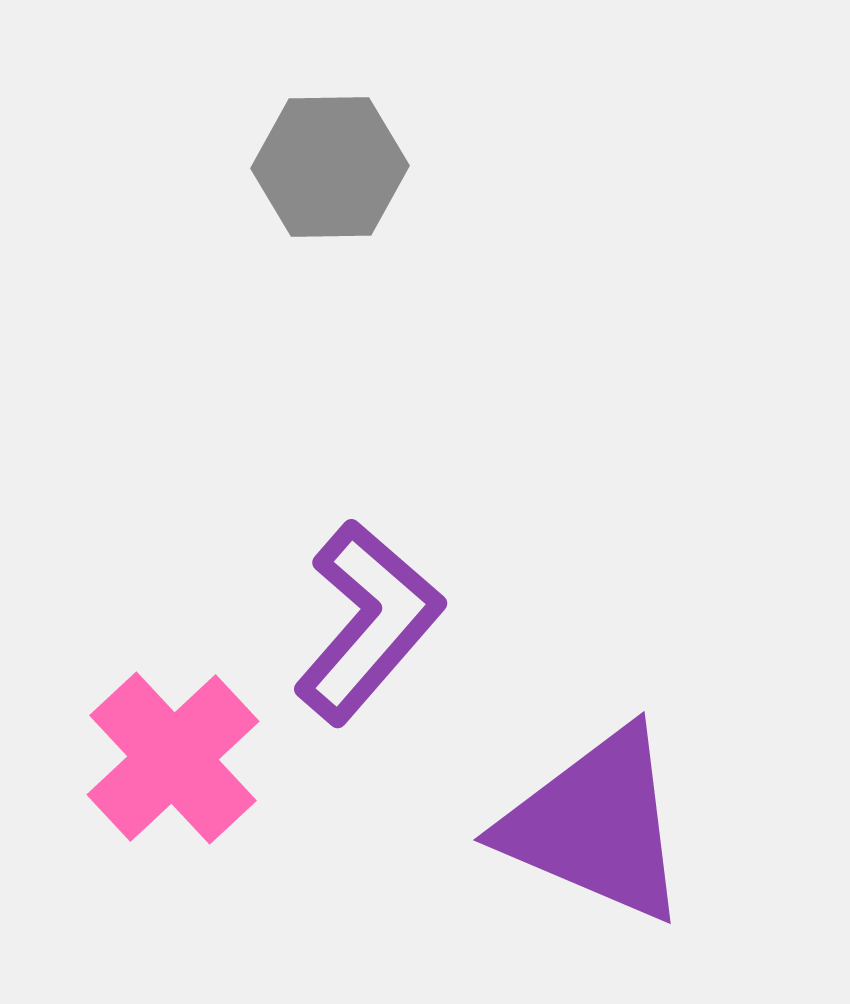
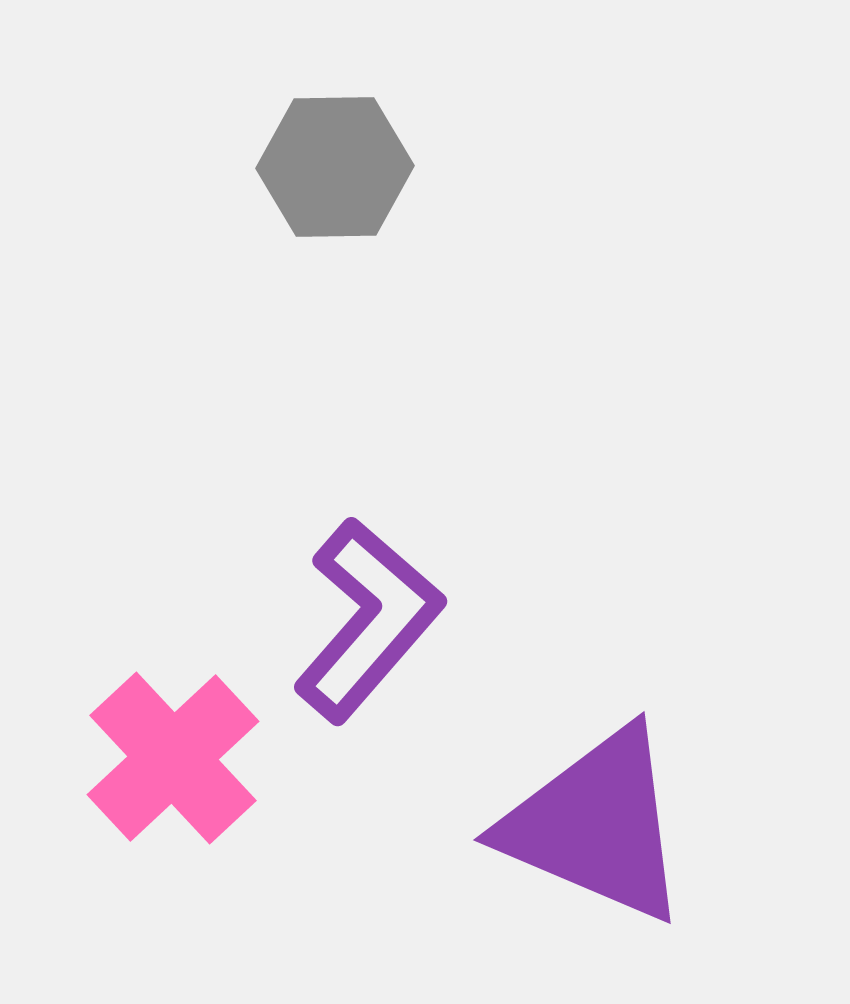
gray hexagon: moved 5 px right
purple L-shape: moved 2 px up
